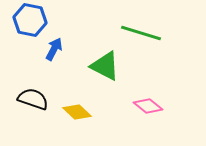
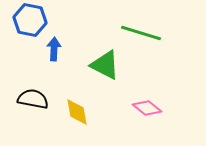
blue arrow: rotated 25 degrees counterclockwise
green triangle: moved 1 px up
black semicircle: rotated 8 degrees counterclockwise
pink diamond: moved 1 px left, 2 px down
yellow diamond: rotated 36 degrees clockwise
